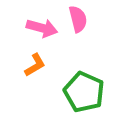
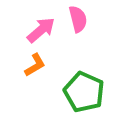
pink arrow: moved 1 px left, 2 px down; rotated 56 degrees counterclockwise
